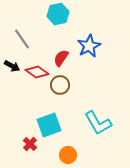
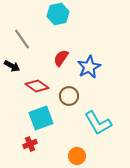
blue star: moved 21 px down
red diamond: moved 14 px down
brown circle: moved 9 px right, 11 px down
cyan square: moved 8 px left, 7 px up
red cross: rotated 24 degrees clockwise
orange circle: moved 9 px right, 1 px down
